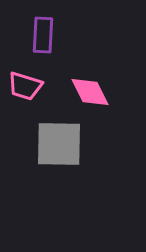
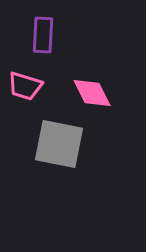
pink diamond: moved 2 px right, 1 px down
gray square: rotated 10 degrees clockwise
